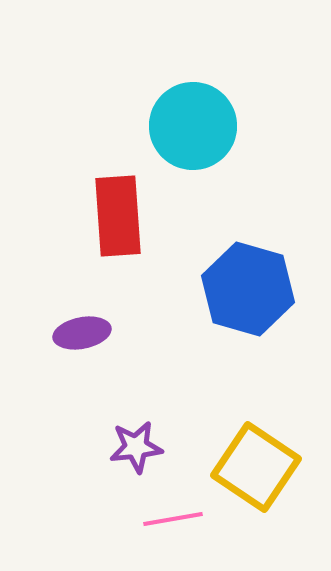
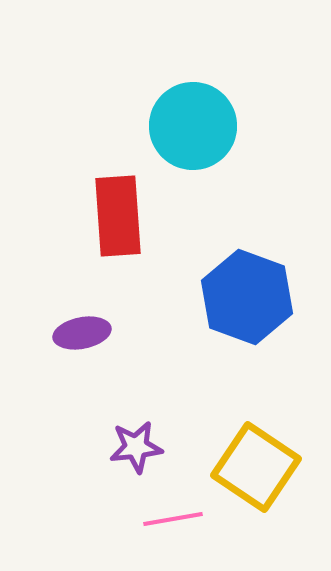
blue hexagon: moved 1 px left, 8 px down; rotated 4 degrees clockwise
